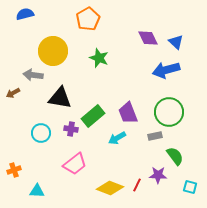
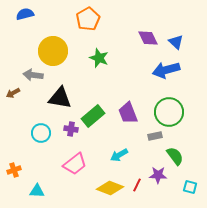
cyan arrow: moved 2 px right, 17 px down
